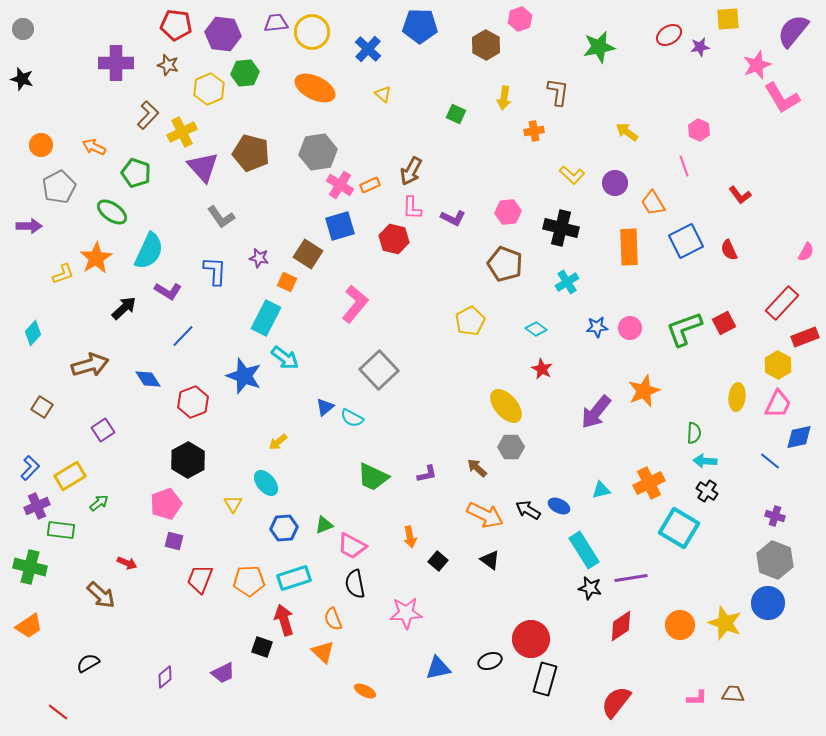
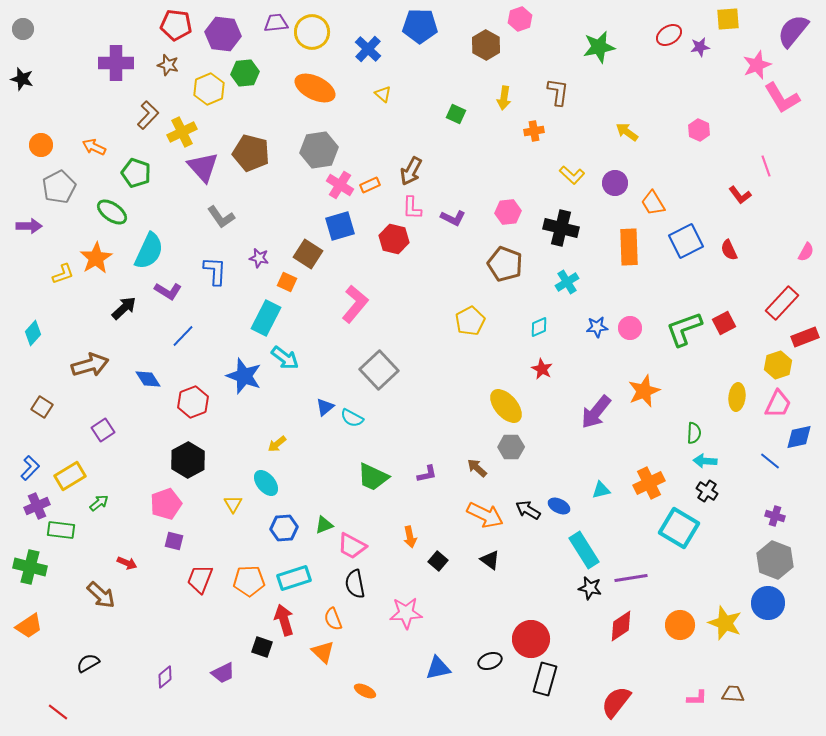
gray hexagon at (318, 152): moved 1 px right, 2 px up
pink line at (684, 166): moved 82 px right
cyan diamond at (536, 329): moved 3 px right, 2 px up; rotated 60 degrees counterclockwise
yellow hexagon at (778, 365): rotated 12 degrees clockwise
yellow arrow at (278, 442): moved 1 px left, 2 px down
